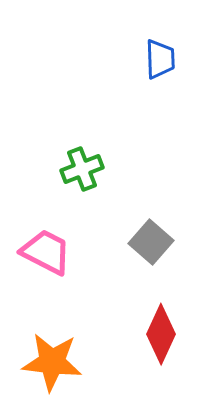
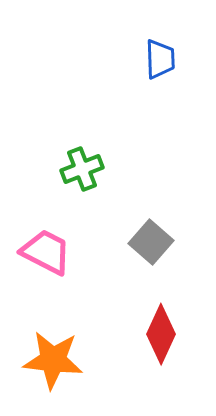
orange star: moved 1 px right, 2 px up
